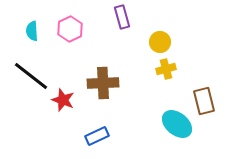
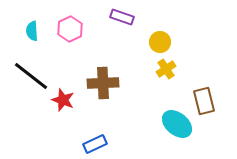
purple rectangle: rotated 55 degrees counterclockwise
yellow cross: rotated 18 degrees counterclockwise
blue rectangle: moved 2 px left, 8 px down
